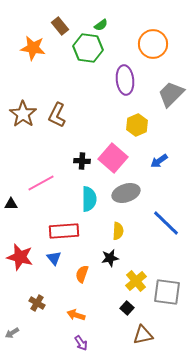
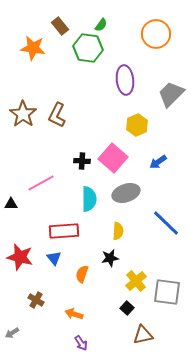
green semicircle: rotated 16 degrees counterclockwise
orange circle: moved 3 px right, 10 px up
blue arrow: moved 1 px left, 1 px down
brown cross: moved 1 px left, 3 px up
orange arrow: moved 2 px left, 1 px up
